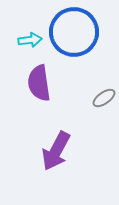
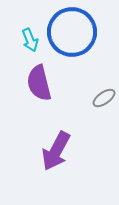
blue circle: moved 2 px left
cyan arrow: rotated 75 degrees clockwise
purple semicircle: rotated 6 degrees counterclockwise
